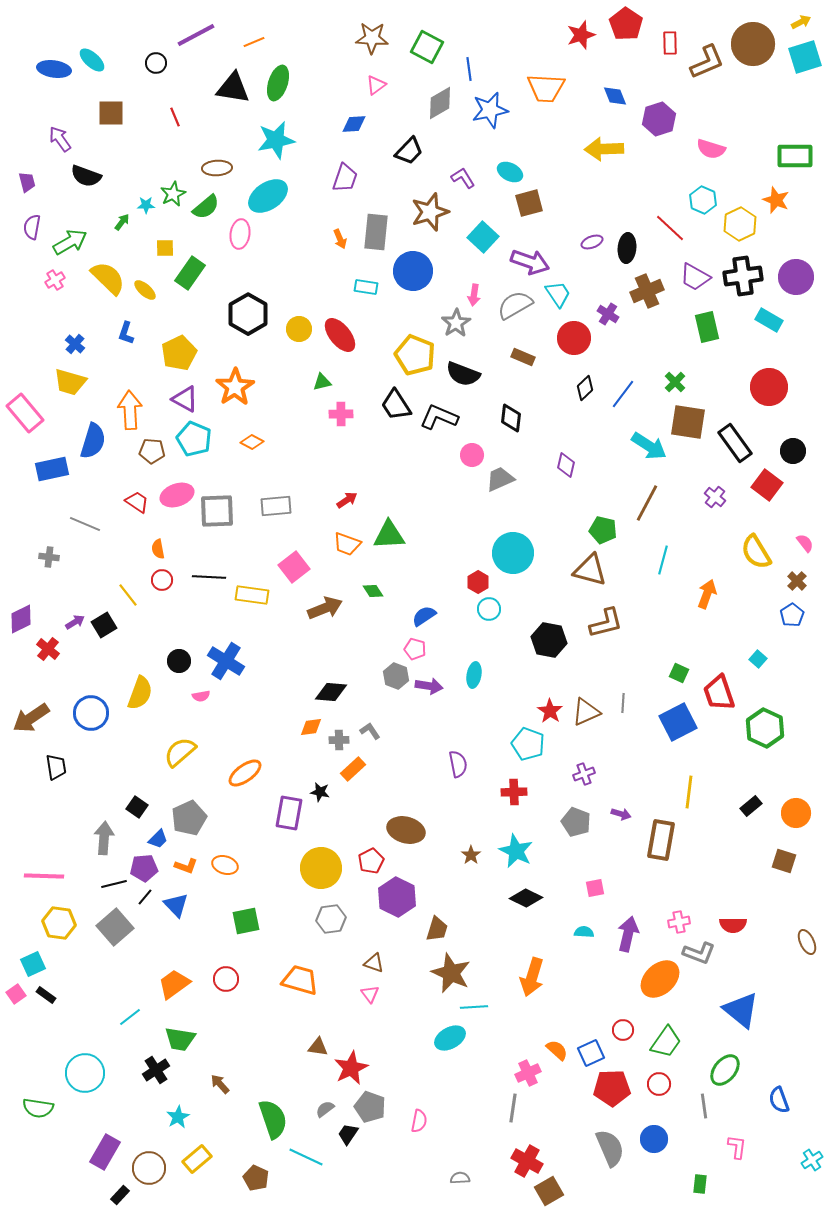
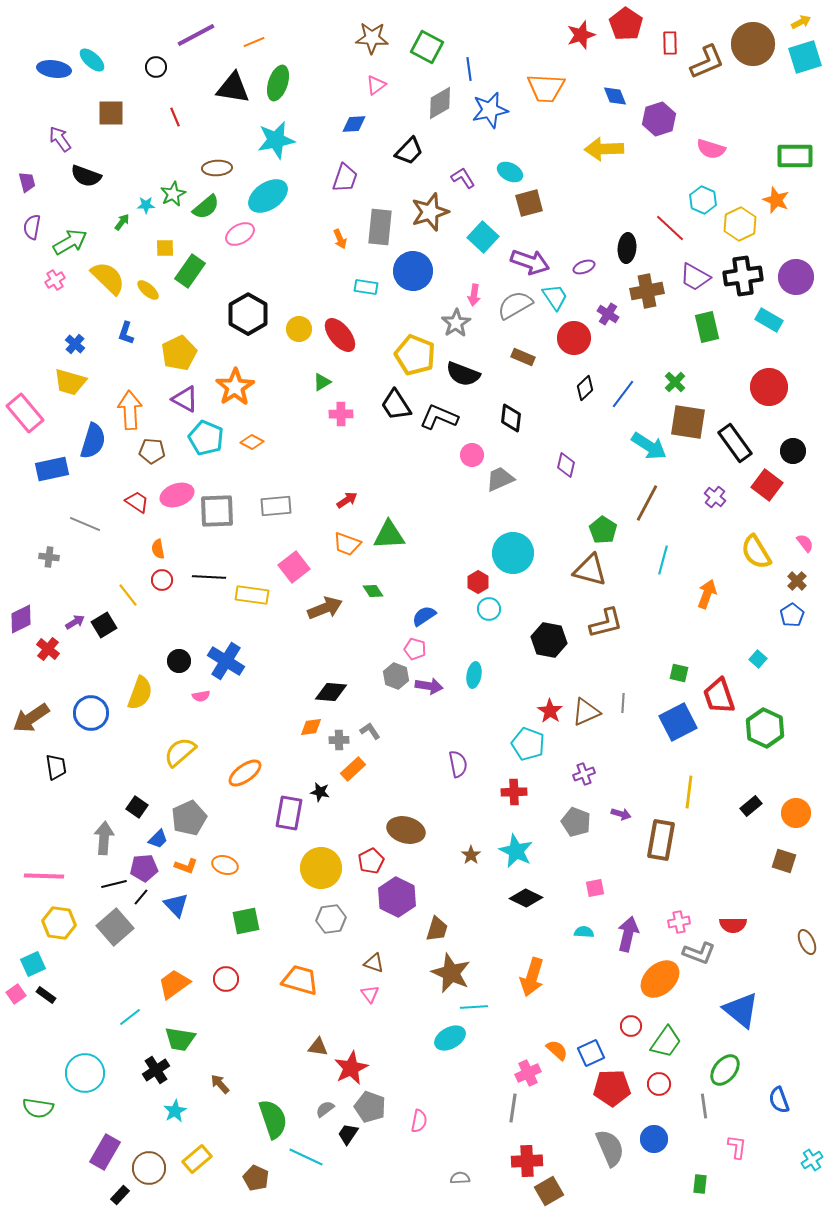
black circle at (156, 63): moved 4 px down
gray rectangle at (376, 232): moved 4 px right, 5 px up
pink ellipse at (240, 234): rotated 52 degrees clockwise
purple ellipse at (592, 242): moved 8 px left, 25 px down
green rectangle at (190, 273): moved 2 px up
yellow ellipse at (145, 290): moved 3 px right
brown cross at (647, 291): rotated 12 degrees clockwise
cyan trapezoid at (558, 294): moved 3 px left, 3 px down
green triangle at (322, 382): rotated 18 degrees counterclockwise
cyan pentagon at (194, 439): moved 12 px right, 1 px up
green pentagon at (603, 530): rotated 20 degrees clockwise
green square at (679, 673): rotated 12 degrees counterclockwise
red trapezoid at (719, 693): moved 3 px down
black line at (145, 897): moved 4 px left
red circle at (623, 1030): moved 8 px right, 4 px up
cyan star at (178, 1117): moved 3 px left, 6 px up
red cross at (527, 1161): rotated 32 degrees counterclockwise
